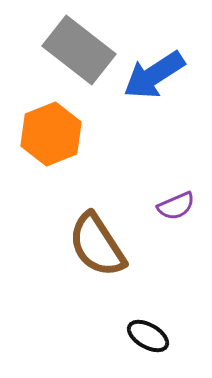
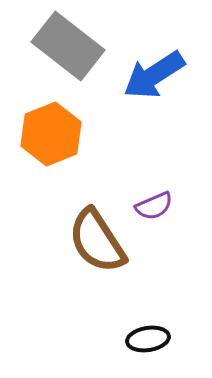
gray rectangle: moved 11 px left, 4 px up
purple semicircle: moved 22 px left
brown semicircle: moved 4 px up
black ellipse: moved 3 px down; rotated 39 degrees counterclockwise
